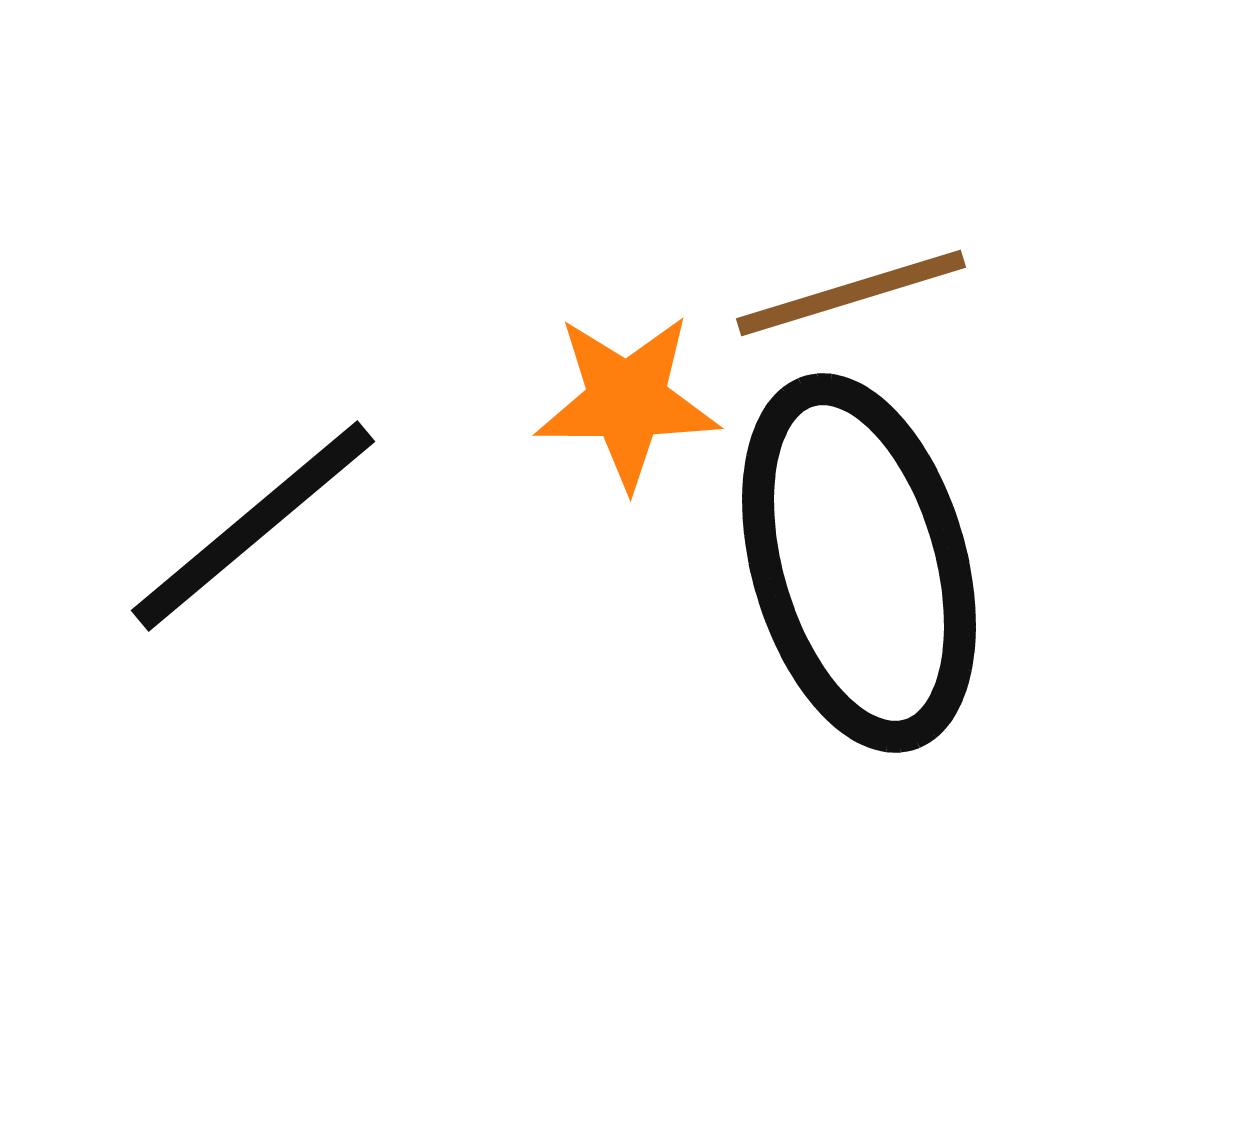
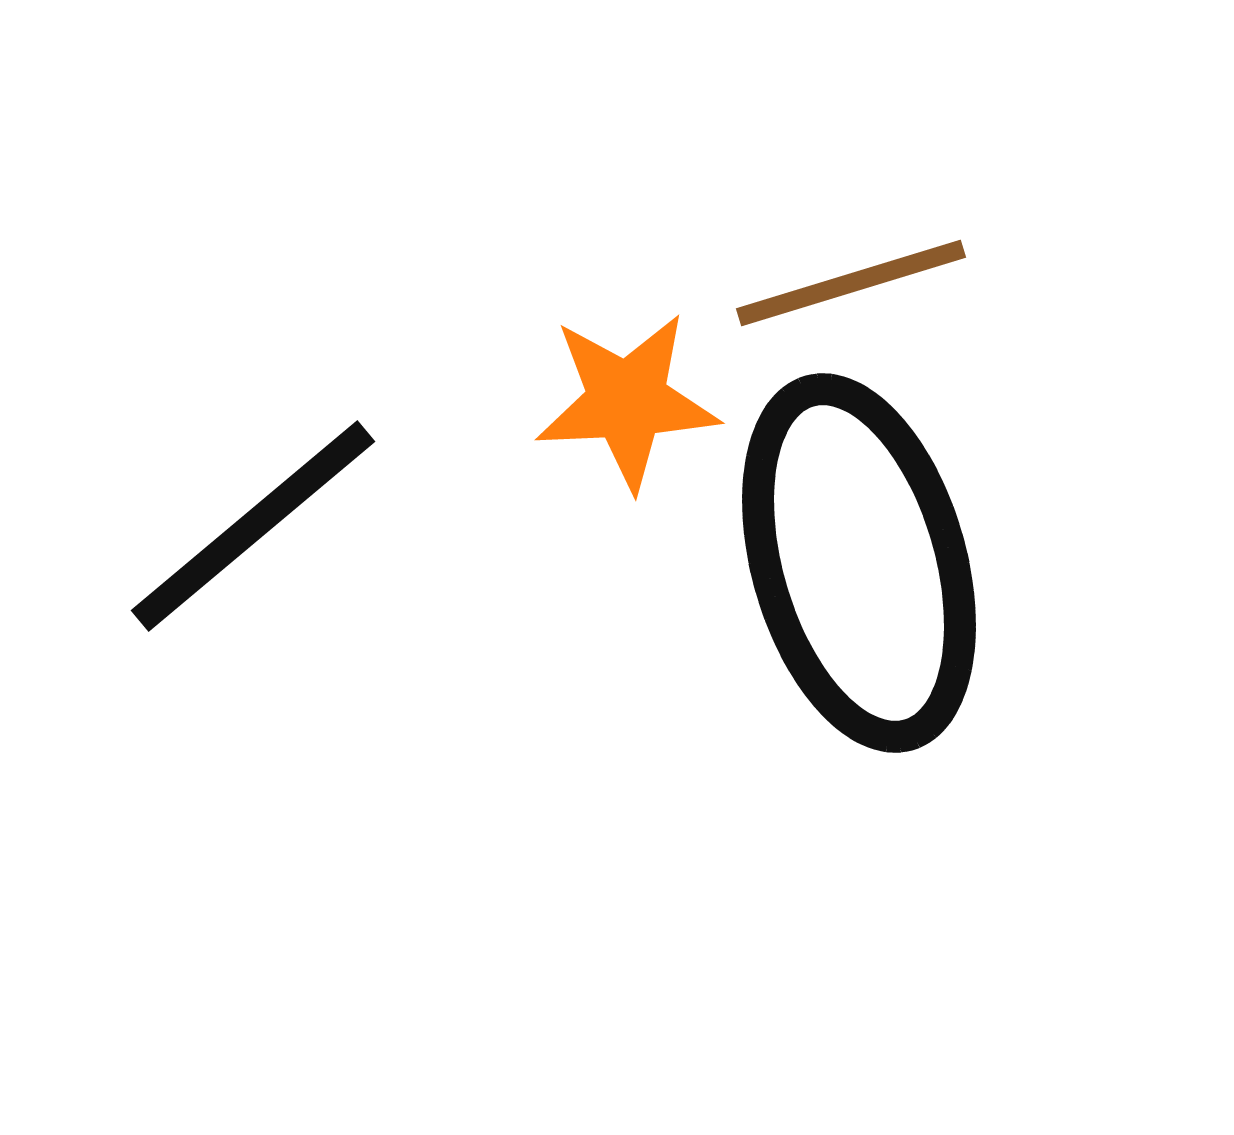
brown line: moved 10 px up
orange star: rotated 3 degrees counterclockwise
